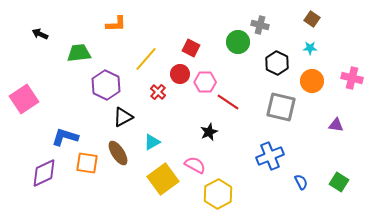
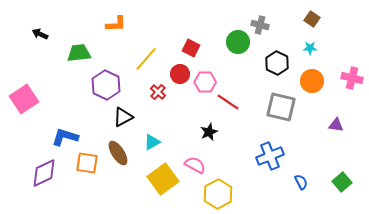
green square: moved 3 px right; rotated 18 degrees clockwise
